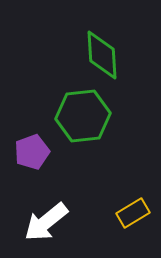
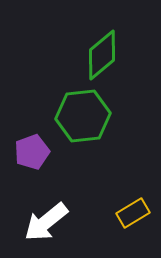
green diamond: rotated 54 degrees clockwise
